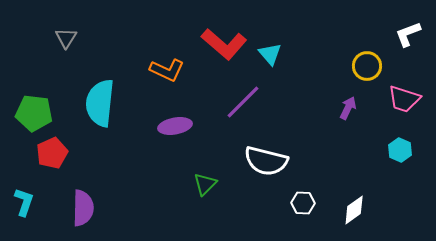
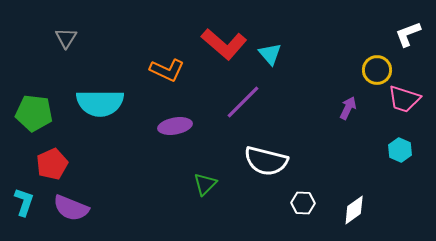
yellow circle: moved 10 px right, 4 px down
cyan semicircle: rotated 96 degrees counterclockwise
red pentagon: moved 11 px down
purple semicircle: moved 12 px left; rotated 111 degrees clockwise
